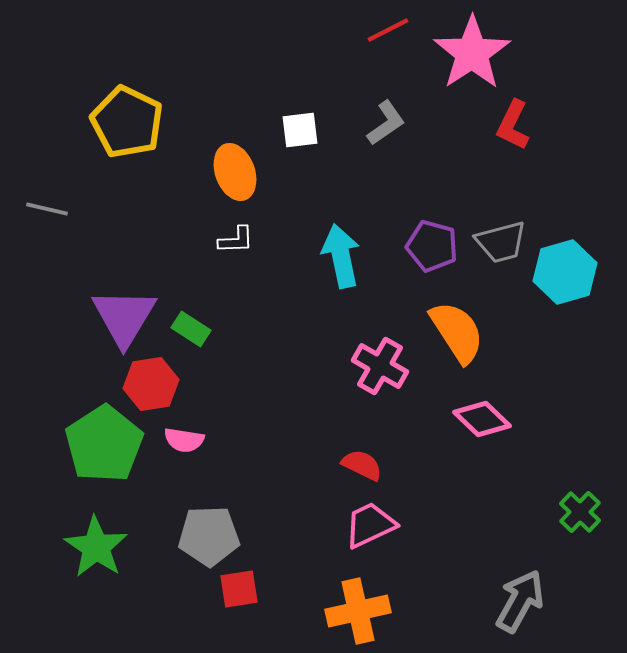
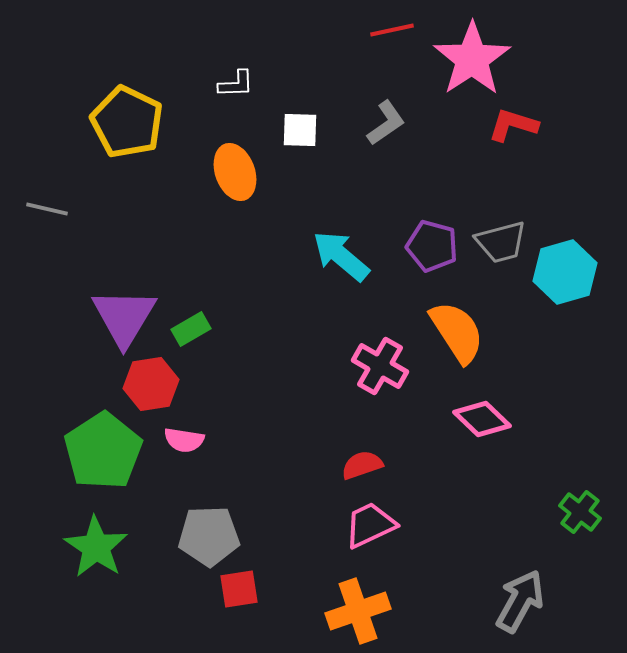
red line: moved 4 px right; rotated 15 degrees clockwise
pink star: moved 6 px down
red L-shape: rotated 81 degrees clockwise
white square: rotated 9 degrees clockwise
white L-shape: moved 156 px up
cyan arrow: rotated 38 degrees counterclockwise
green rectangle: rotated 63 degrees counterclockwise
green pentagon: moved 1 px left, 7 px down
red semicircle: rotated 45 degrees counterclockwise
green cross: rotated 6 degrees counterclockwise
orange cross: rotated 6 degrees counterclockwise
